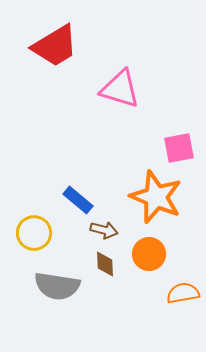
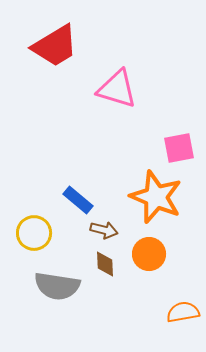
pink triangle: moved 3 px left
orange semicircle: moved 19 px down
